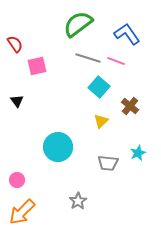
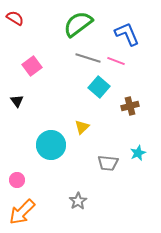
blue L-shape: rotated 12 degrees clockwise
red semicircle: moved 26 px up; rotated 24 degrees counterclockwise
pink square: moved 5 px left; rotated 24 degrees counterclockwise
brown cross: rotated 36 degrees clockwise
yellow triangle: moved 19 px left, 6 px down
cyan circle: moved 7 px left, 2 px up
